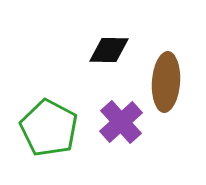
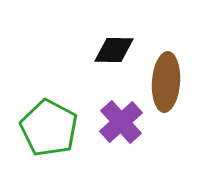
black diamond: moved 5 px right
